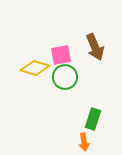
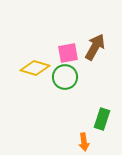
brown arrow: rotated 128 degrees counterclockwise
pink square: moved 7 px right, 2 px up
green rectangle: moved 9 px right
